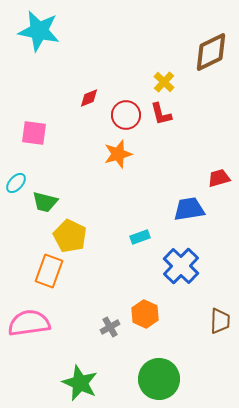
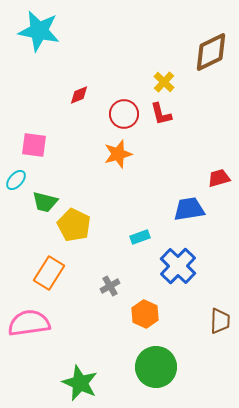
red diamond: moved 10 px left, 3 px up
red circle: moved 2 px left, 1 px up
pink square: moved 12 px down
cyan ellipse: moved 3 px up
yellow pentagon: moved 4 px right, 11 px up
blue cross: moved 3 px left
orange rectangle: moved 2 px down; rotated 12 degrees clockwise
gray cross: moved 41 px up
green circle: moved 3 px left, 12 px up
